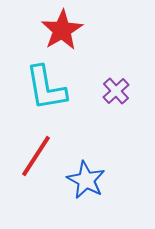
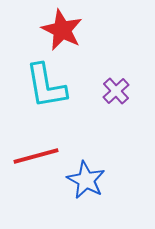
red star: rotated 15 degrees counterclockwise
cyan L-shape: moved 2 px up
red line: rotated 42 degrees clockwise
